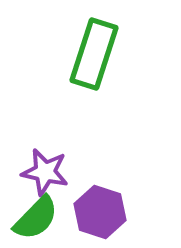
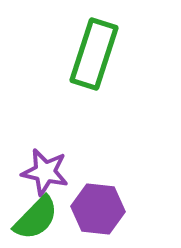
purple hexagon: moved 2 px left, 3 px up; rotated 12 degrees counterclockwise
